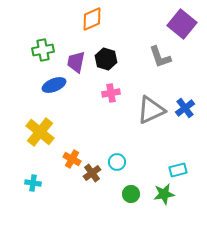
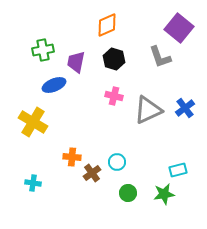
orange diamond: moved 15 px right, 6 px down
purple square: moved 3 px left, 4 px down
black hexagon: moved 8 px right
pink cross: moved 3 px right, 3 px down; rotated 24 degrees clockwise
gray triangle: moved 3 px left
yellow cross: moved 7 px left, 10 px up; rotated 8 degrees counterclockwise
orange cross: moved 2 px up; rotated 24 degrees counterclockwise
green circle: moved 3 px left, 1 px up
